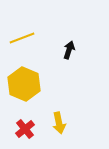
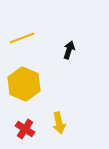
red cross: rotated 18 degrees counterclockwise
